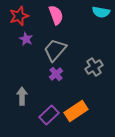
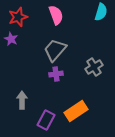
cyan semicircle: rotated 84 degrees counterclockwise
red star: moved 1 px left, 1 px down
purple star: moved 15 px left
purple cross: rotated 32 degrees clockwise
gray arrow: moved 4 px down
purple rectangle: moved 3 px left, 5 px down; rotated 18 degrees counterclockwise
